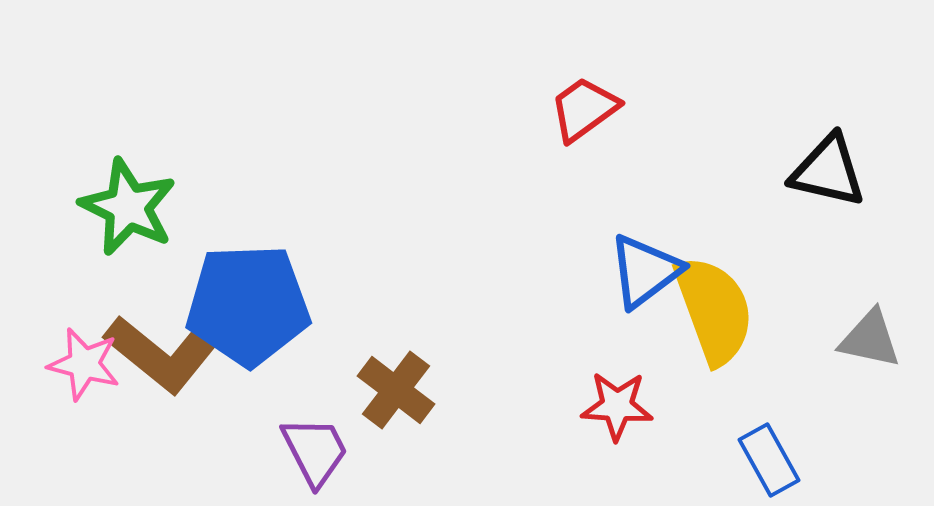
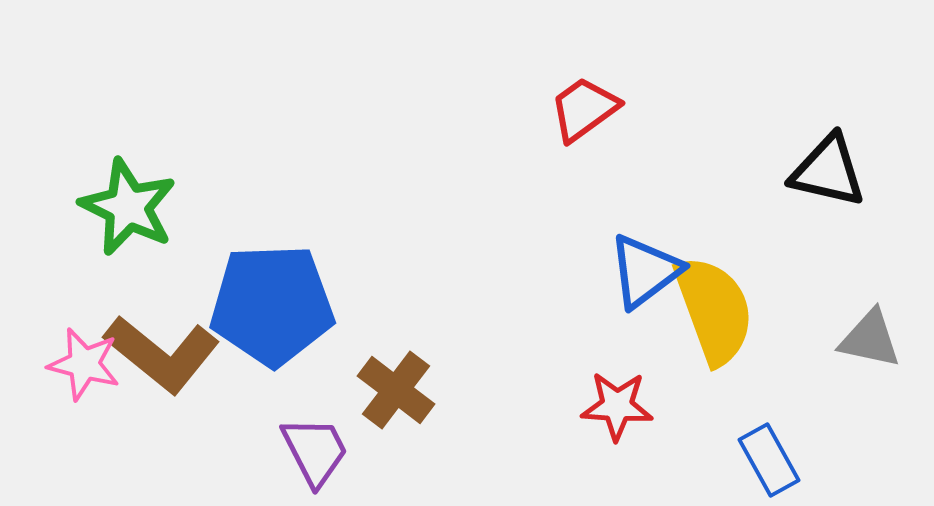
blue pentagon: moved 24 px right
